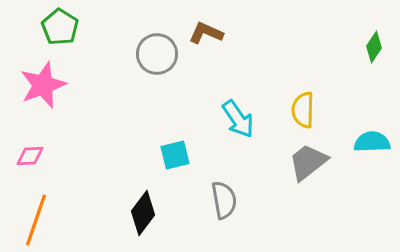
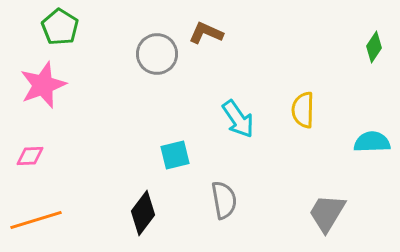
gray trapezoid: moved 19 px right, 51 px down; rotated 21 degrees counterclockwise
orange line: rotated 54 degrees clockwise
